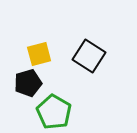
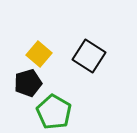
yellow square: rotated 35 degrees counterclockwise
